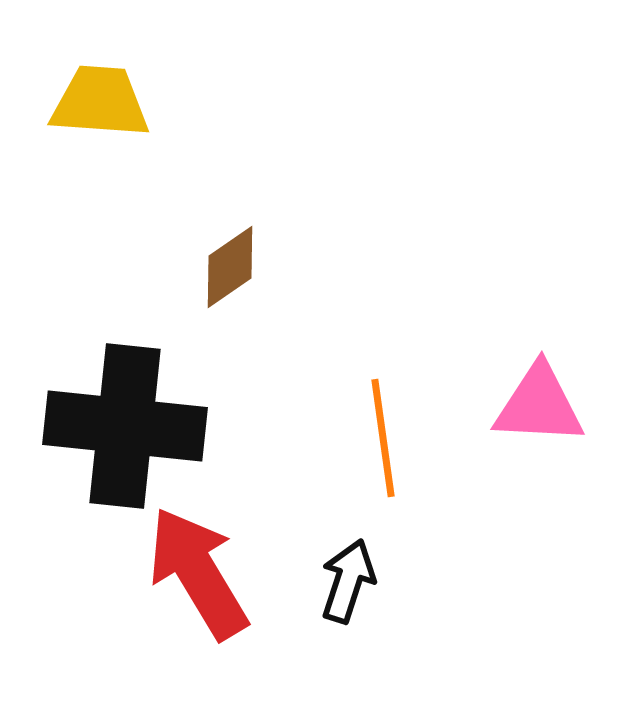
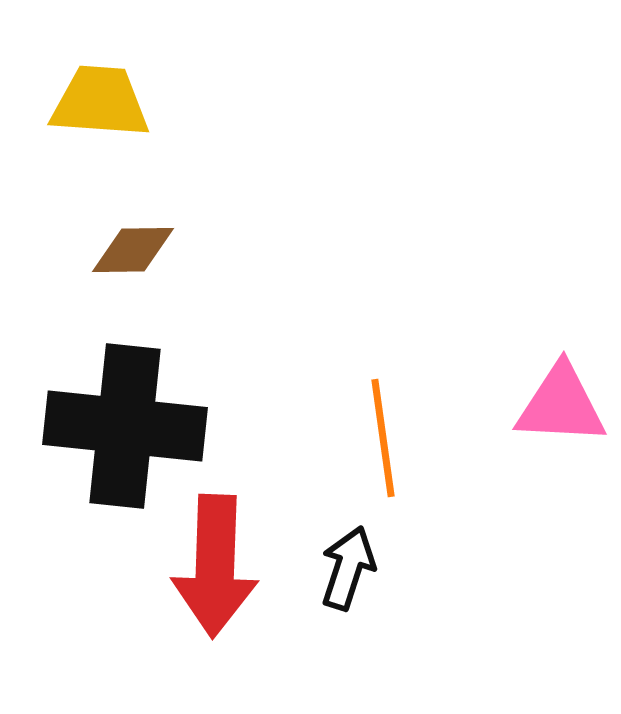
brown diamond: moved 97 px left, 17 px up; rotated 34 degrees clockwise
pink triangle: moved 22 px right
red arrow: moved 17 px right, 7 px up; rotated 147 degrees counterclockwise
black arrow: moved 13 px up
